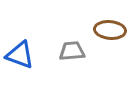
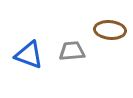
blue triangle: moved 9 px right
